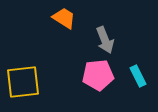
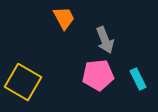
orange trapezoid: rotated 30 degrees clockwise
cyan rectangle: moved 3 px down
yellow square: rotated 36 degrees clockwise
